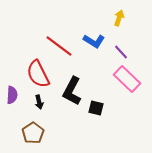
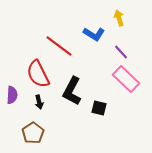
yellow arrow: rotated 35 degrees counterclockwise
blue L-shape: moved 7 px up
pink rectangle: moved 1 px left
black square: moved 3 px right
